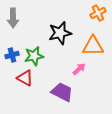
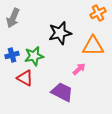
gray arrow: rotated 24 degrees clockwise
